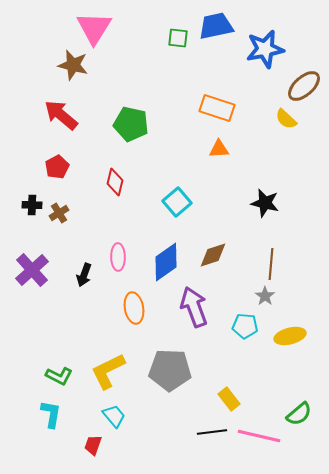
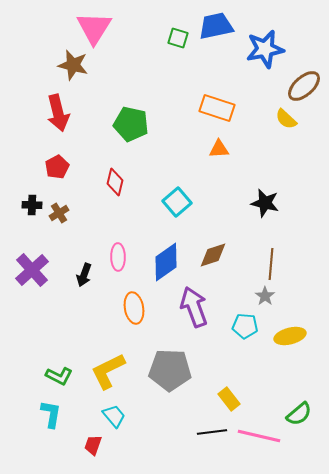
green square: rotated 10 degrees clockwise
red arrow: moved 3 px left, 2 px up; rotated 144 degrees counterclockwise
